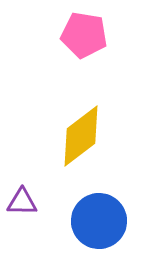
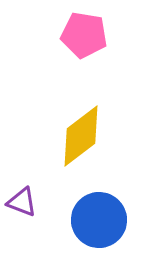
purple triangle: rotated 20 degrees clockwise
blue circle: moved 1 px up
